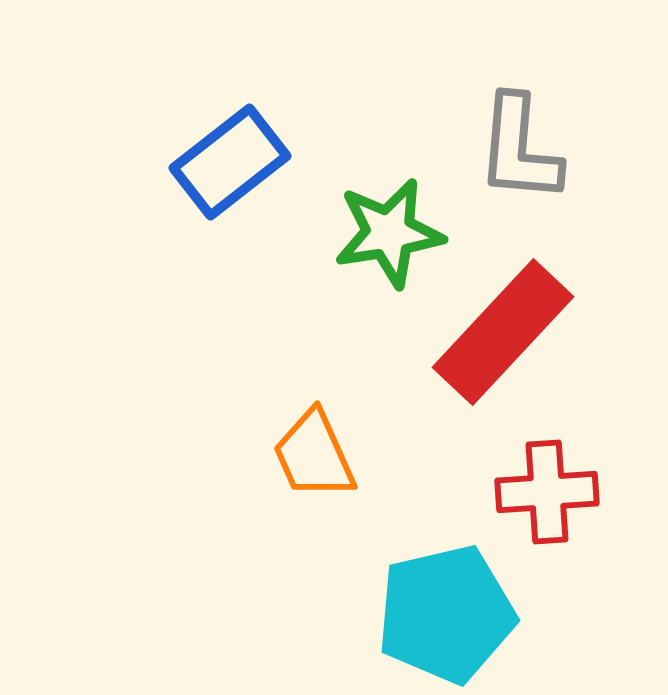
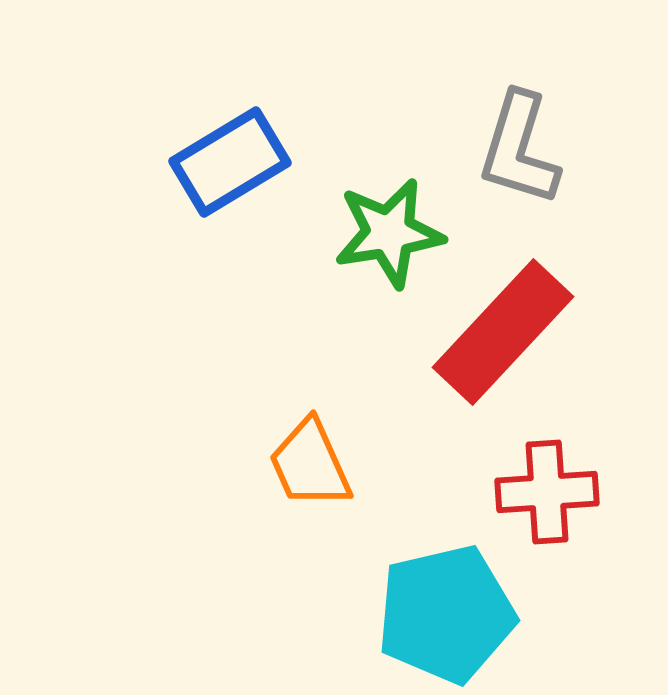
gray L-shape: rotated 12 degrees clockwise
blue rectangle: rotated 7 degrees clockwise
orange trapezoid: moved 4 px left, 9 px down
